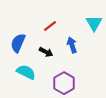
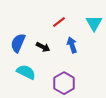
red line: moved 9 px right, 4 px up
black arrow: moved 3 px left, 5 px up
